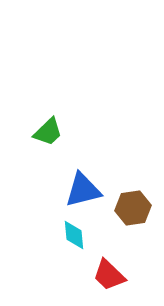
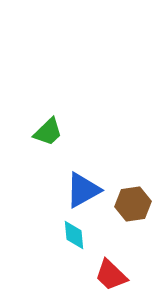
blue triangle: rotated 15 degrees counterclockwise
brown hexagon: moved 4 px up
red trapezoid: moved 2 px right
